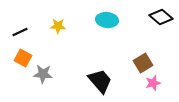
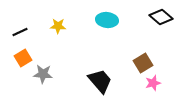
orange square: rotated 30 degrees clockwise
